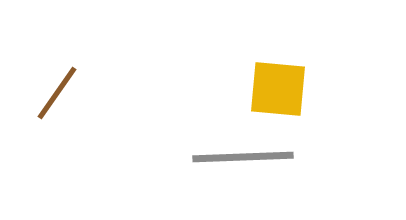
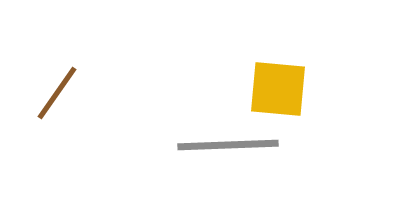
gray line: moved 15 px left, 12 px up
